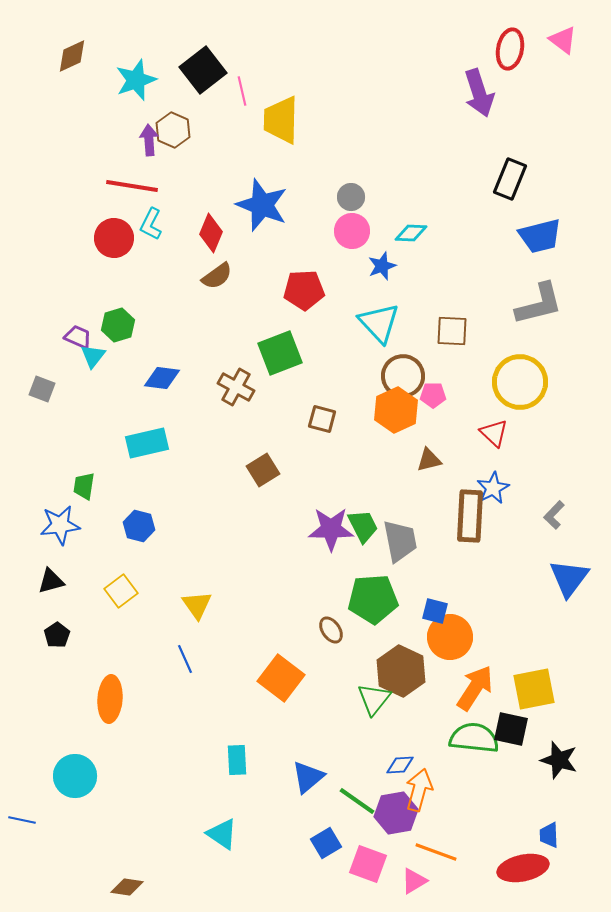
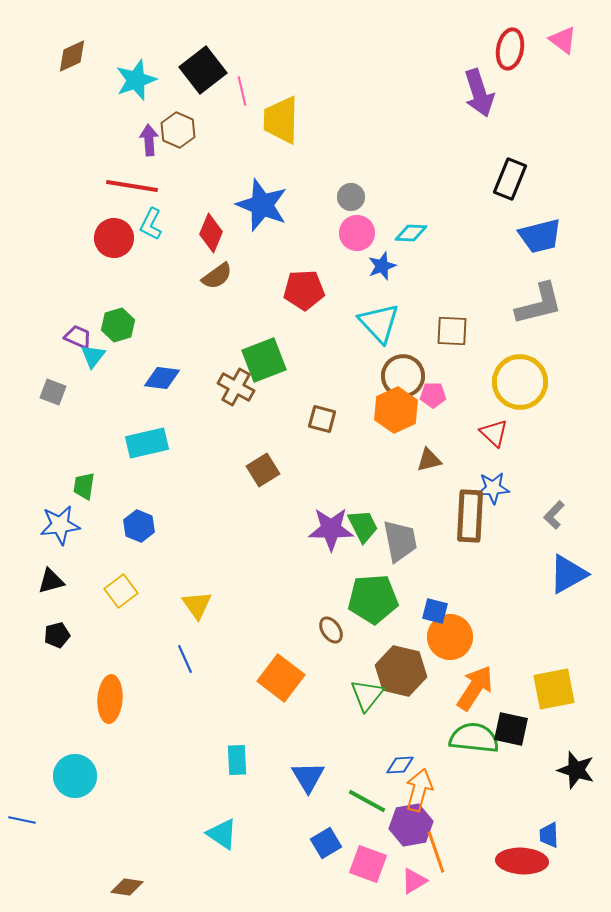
brown hexagon at (173, 130): moved 5 px right
pink circle at (352, 231): moved 5 px right, 2 px down
green square at (280, 353): moved 16 px left, 7 px down
gray square at (42, 389): moved 11 px right, 3 px down
blue star at (493, 488): rotated 24 degrees clockwise
blue hexagon at (139, 526): rotated 8 degrees clockwise
blue triangle at (569, 578): moved 1 px left, 4 px up; rotated 24 degrees clockwise
black pentagon at (57, 635): rotated 20 degrees clockwise
brown hexagon at (401, 671): rotated 12 degrees counterclockwise
yellow square at (534, 689): moved 20 px right
green triangle at (374, 699): moved 7 px left, 4 px up
black star at (559, 760): moved 17 px right, 10 px down
blue triangle at (308, 777): rotated 21 degrees counterclockwise
green line at (357, 801): moved 10 px right; rotated 6 degrees counterclockwise
purple hexagon at (396, 813): moved 15 px right, 12 px down
orange line at (436, 852): rotated 51 degrees clockwise
red ellipse at (523, 868): moved 1 px left, 7 px up; rotated 15 degrees clockwise
